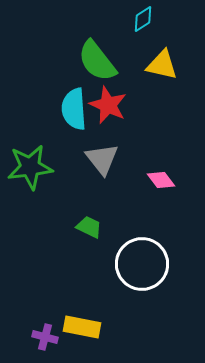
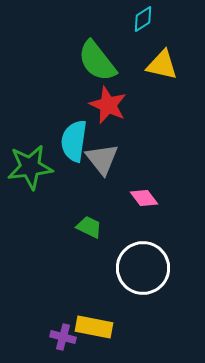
cyan semicircle: moved 32 px down; rotated 12 degrees clockwise
pink diamond: moved 17 px left, 18 px down
white circle: moved 1 px right, 4 px down
yellow rectangle: moved 12 px right
purple cross: moved 18 px right
